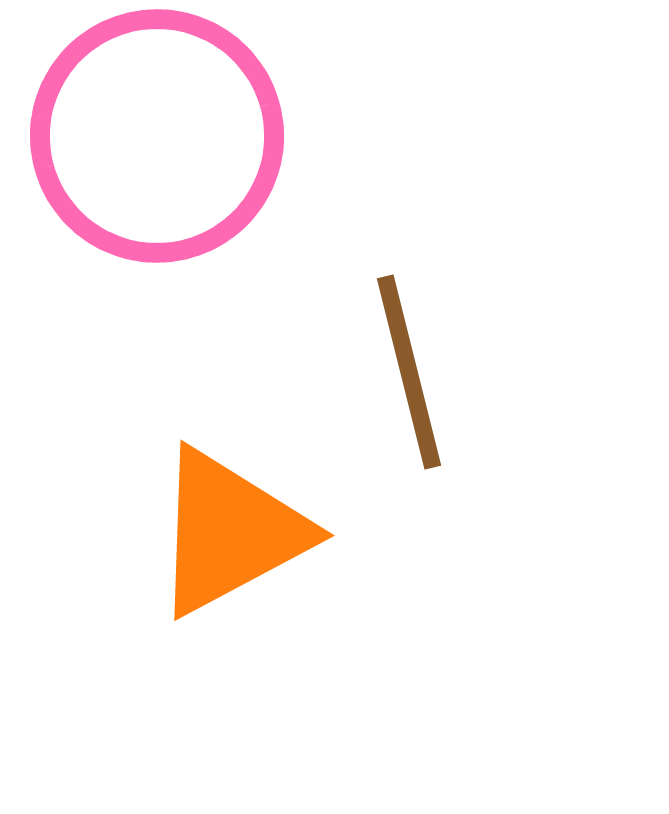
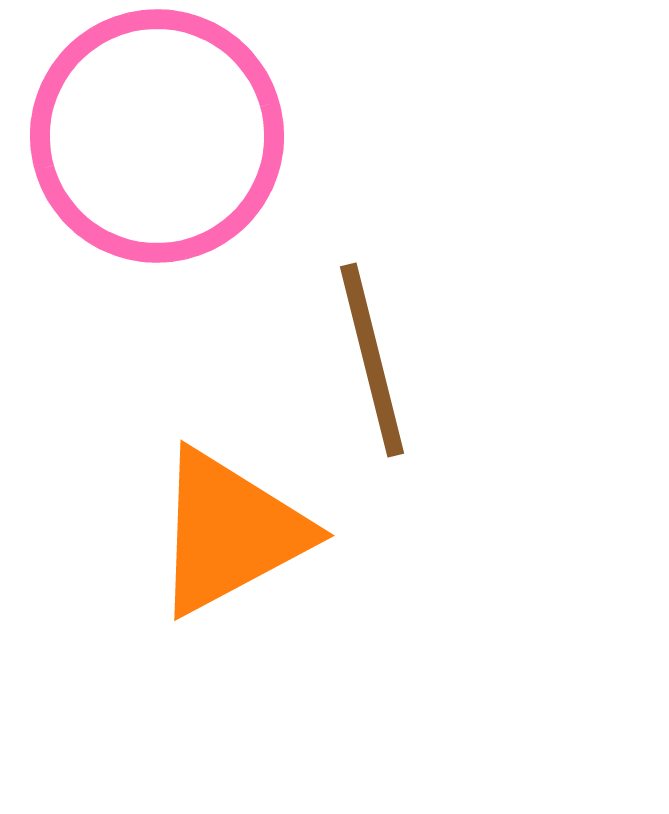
brown line: moved 37 px left, 12 px up
